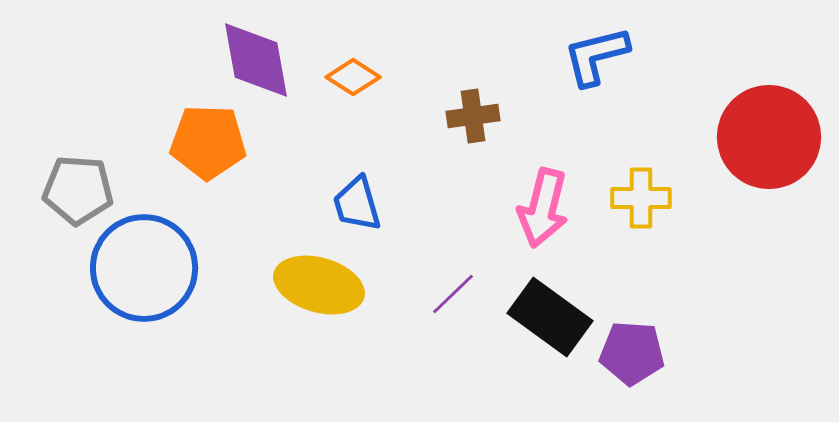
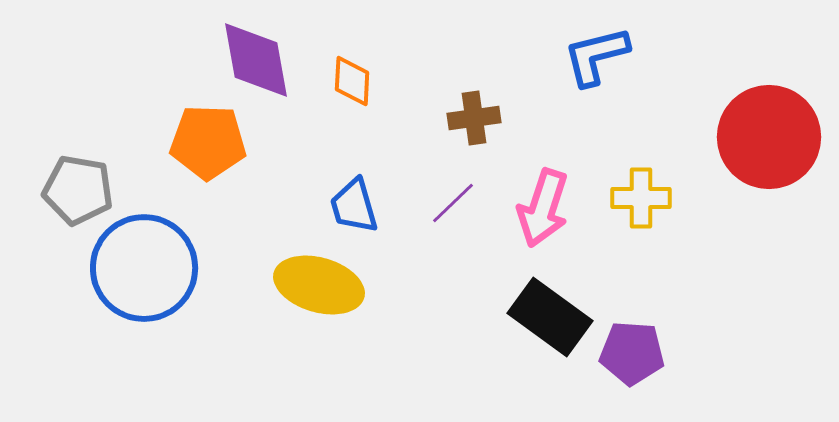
orange diamond: moved 1 px left, 4 px down; rotated 60 degrees clockwise
brown cross: moved 1 px right, 2 px down
gray pentagon: rotated 6 degrees clockwise
blue trapezoid: moved 3 px left, 2 px down
pink arrow: rotated 4 degrees clockwise
purple line: moved 91 px up
